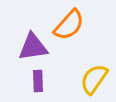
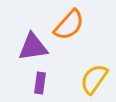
purple rectangle: moved 2 px right, 2 px down; rotated 10 degrees clockwise
